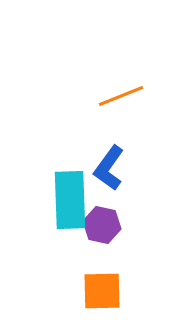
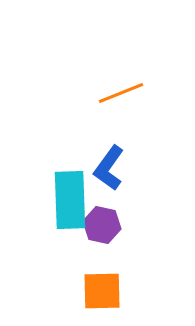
orange line: moved 3 px up
